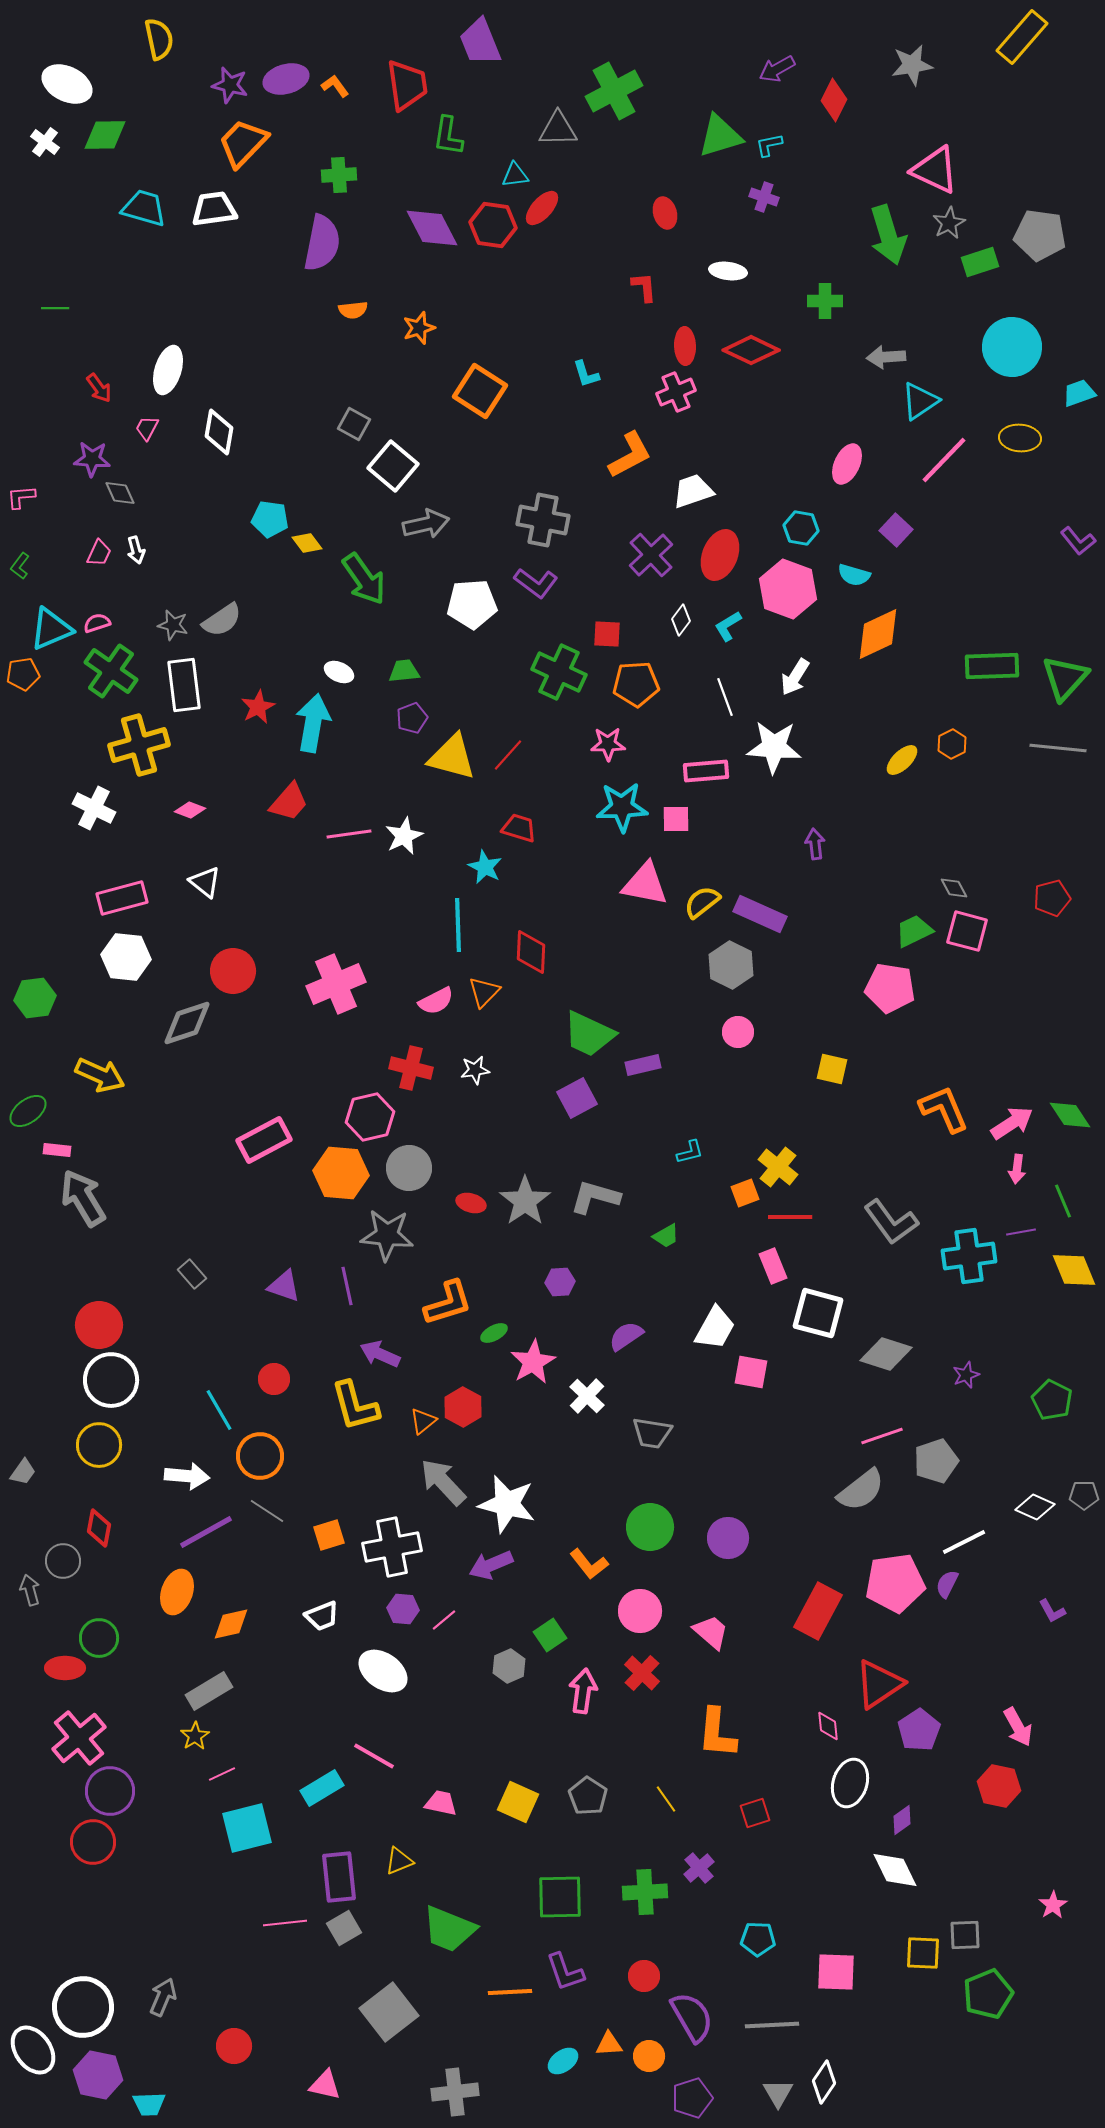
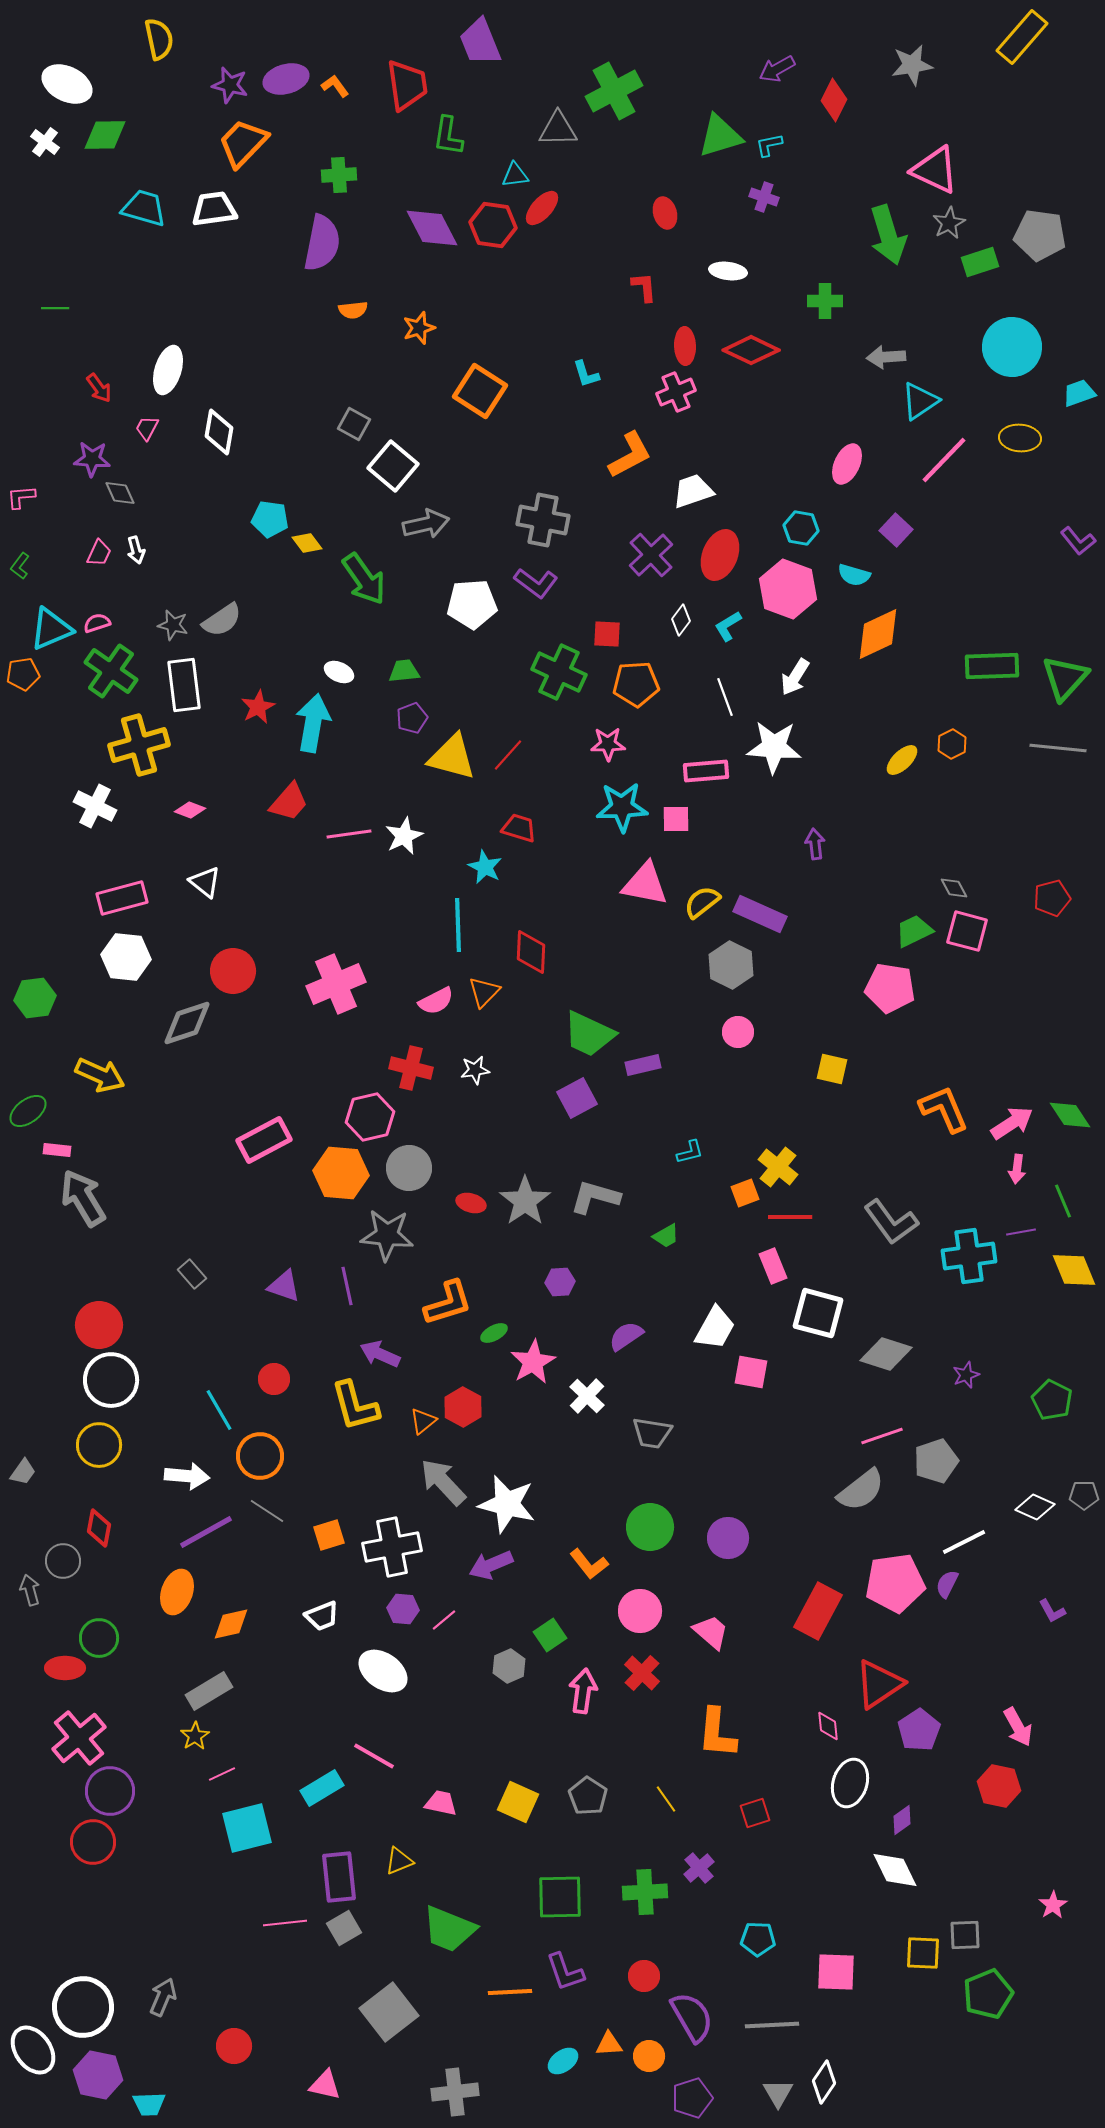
white cross at (94, 808): moved 1 px right, 2 px up
